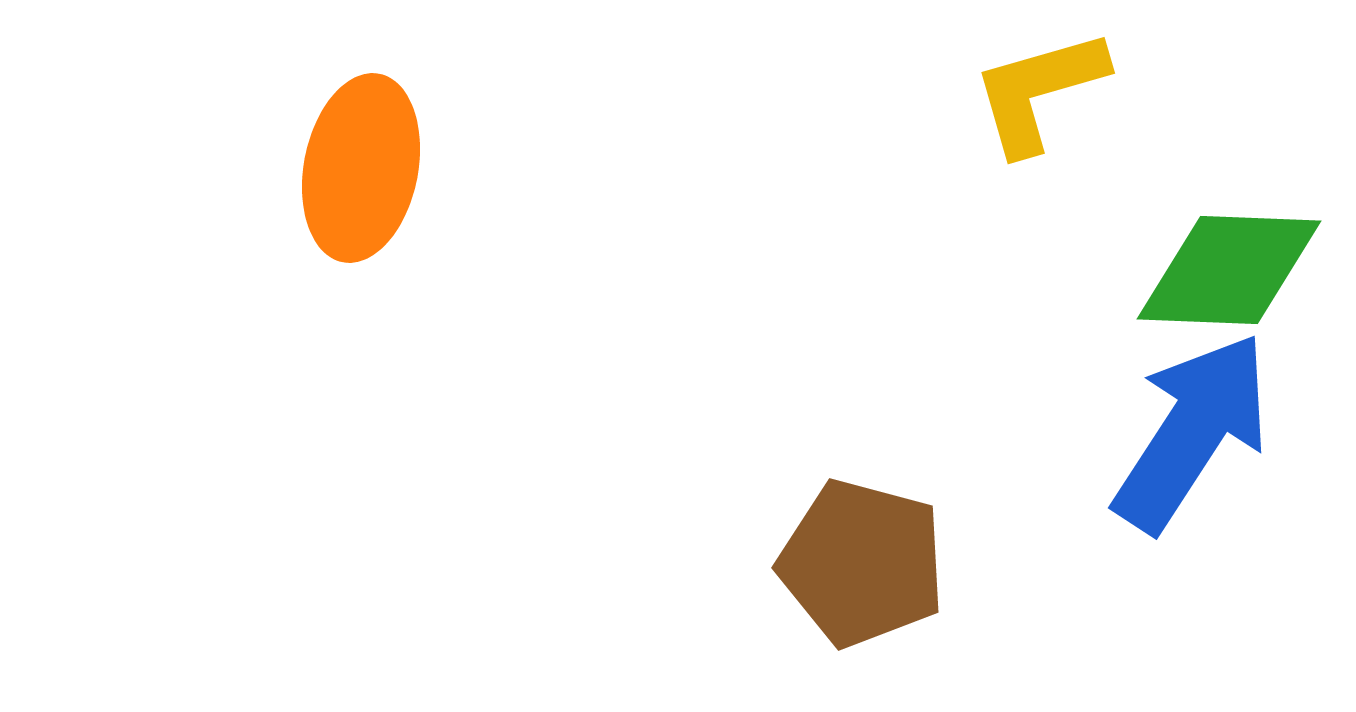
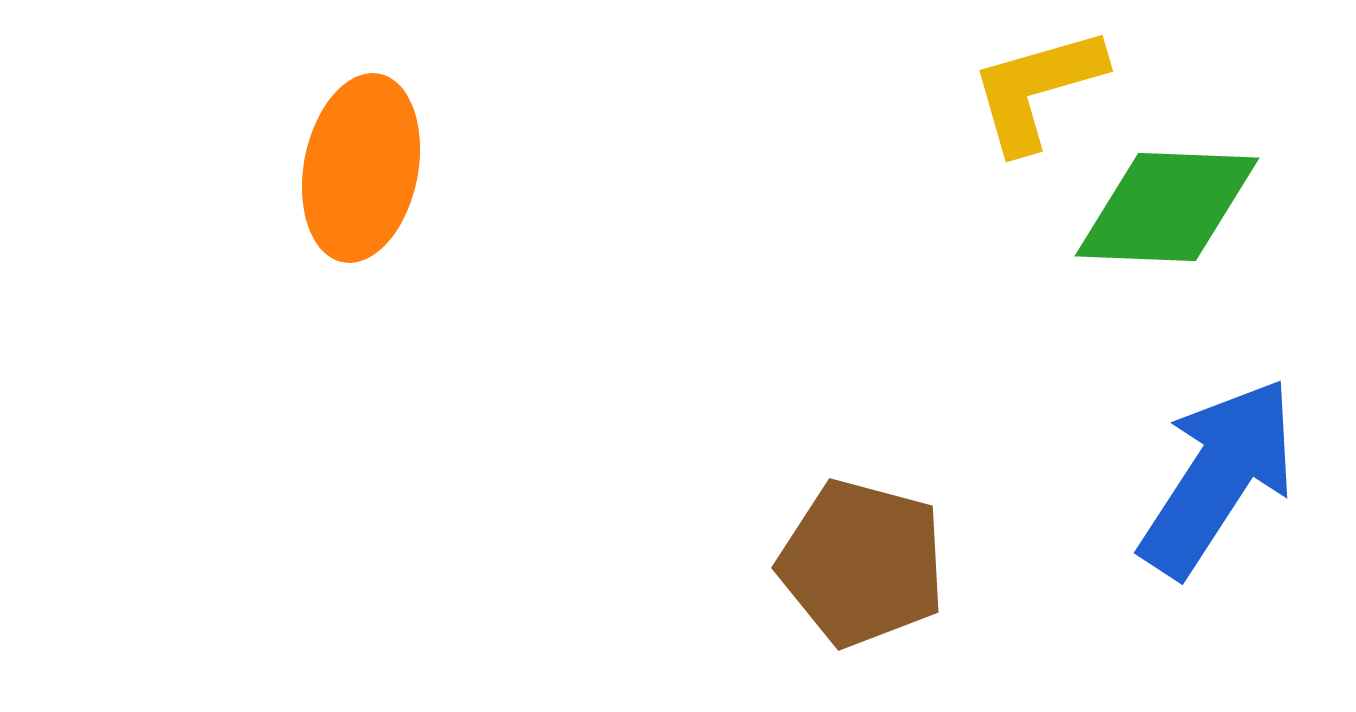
yellow L-shape: moved 2 px left, 2 px up
green diamond: moved 62 px left, 63 px up
blue arrow: moved 26 px right, 45 px down
